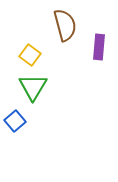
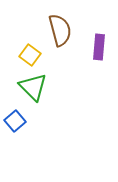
brown semicircle: moved 5 px left, 5 px down
green triangle: rotated 16 degrees counterclockwise
